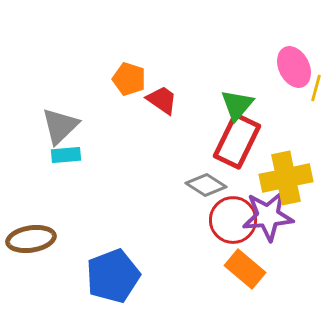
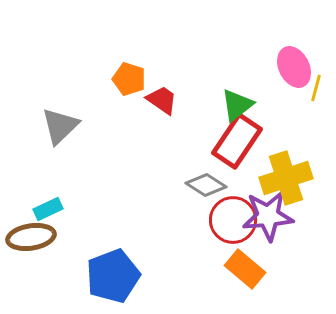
green triangle: rotated 12 degrees clockwise
red rectangle: rotated 8 degrees clockwise
cyan rectangle: moved 18 px left, 54 px down; rotated 20 degrees counterclockwise
yellow cross: rotated 6 degrees counterclockwise
brown ellipse: moved 2 px up
